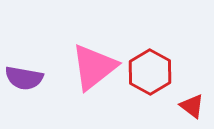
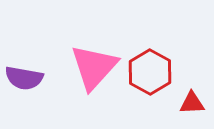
pink triangle: rotated 10 degrees counterclockwise
red triangle: moved 3 px up; rotated 40 degrees counterclockwise
